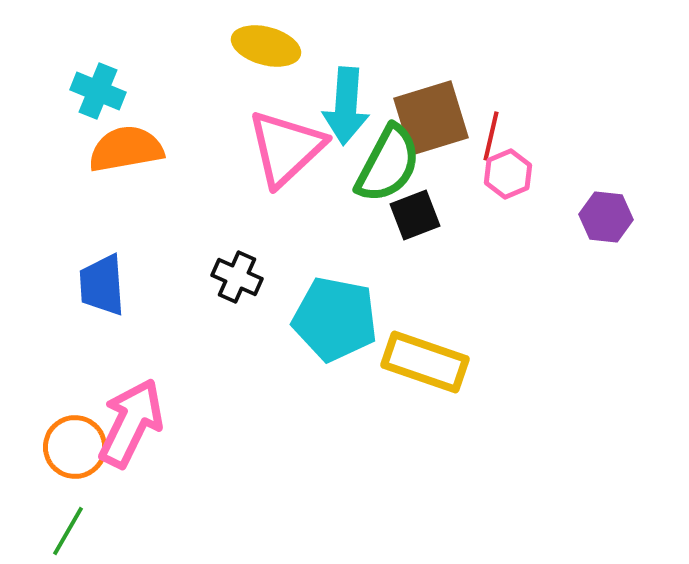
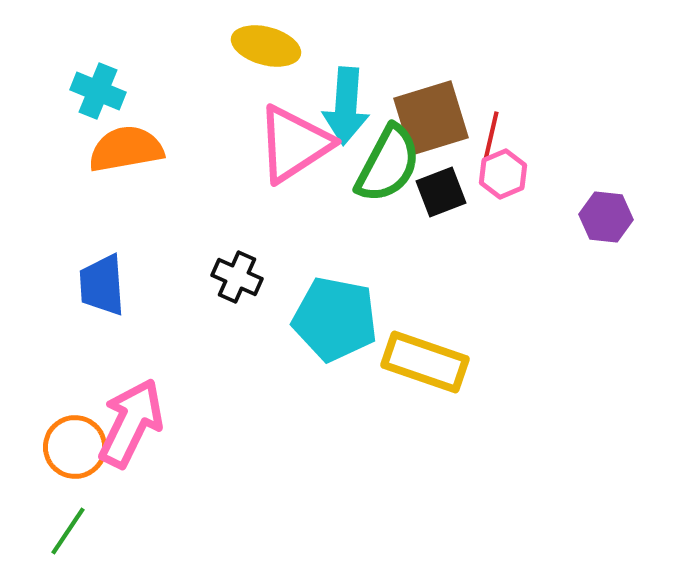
pink triangle: moved 8 px right, 4 px up; rotated 10 degrees clockwise
pink hexagon: moved 5 px left
black square: moved 26 px right, 23 px up
green line: rotated 4 degrees clockwise
